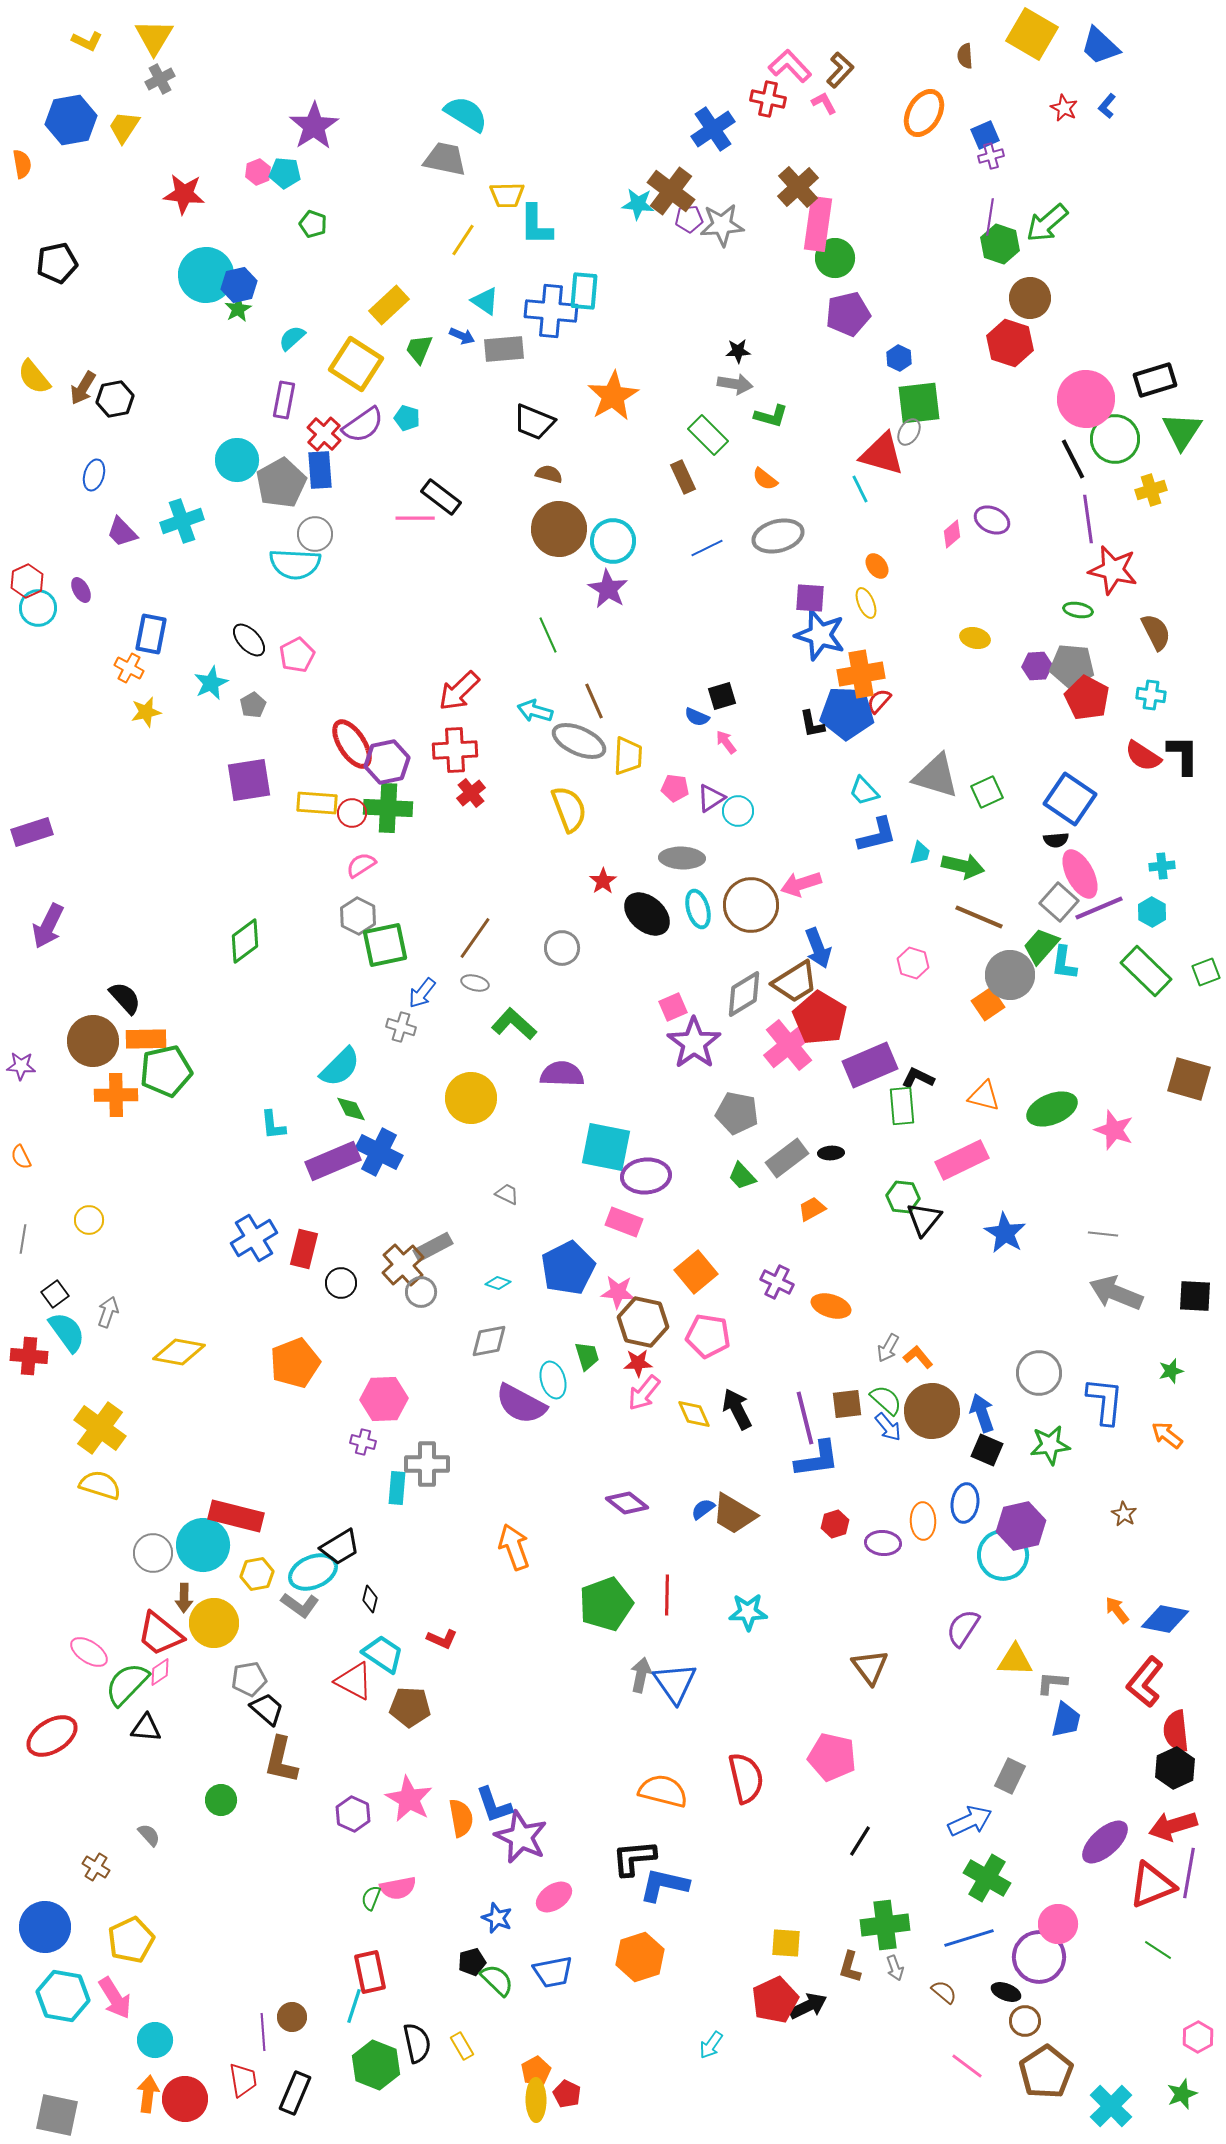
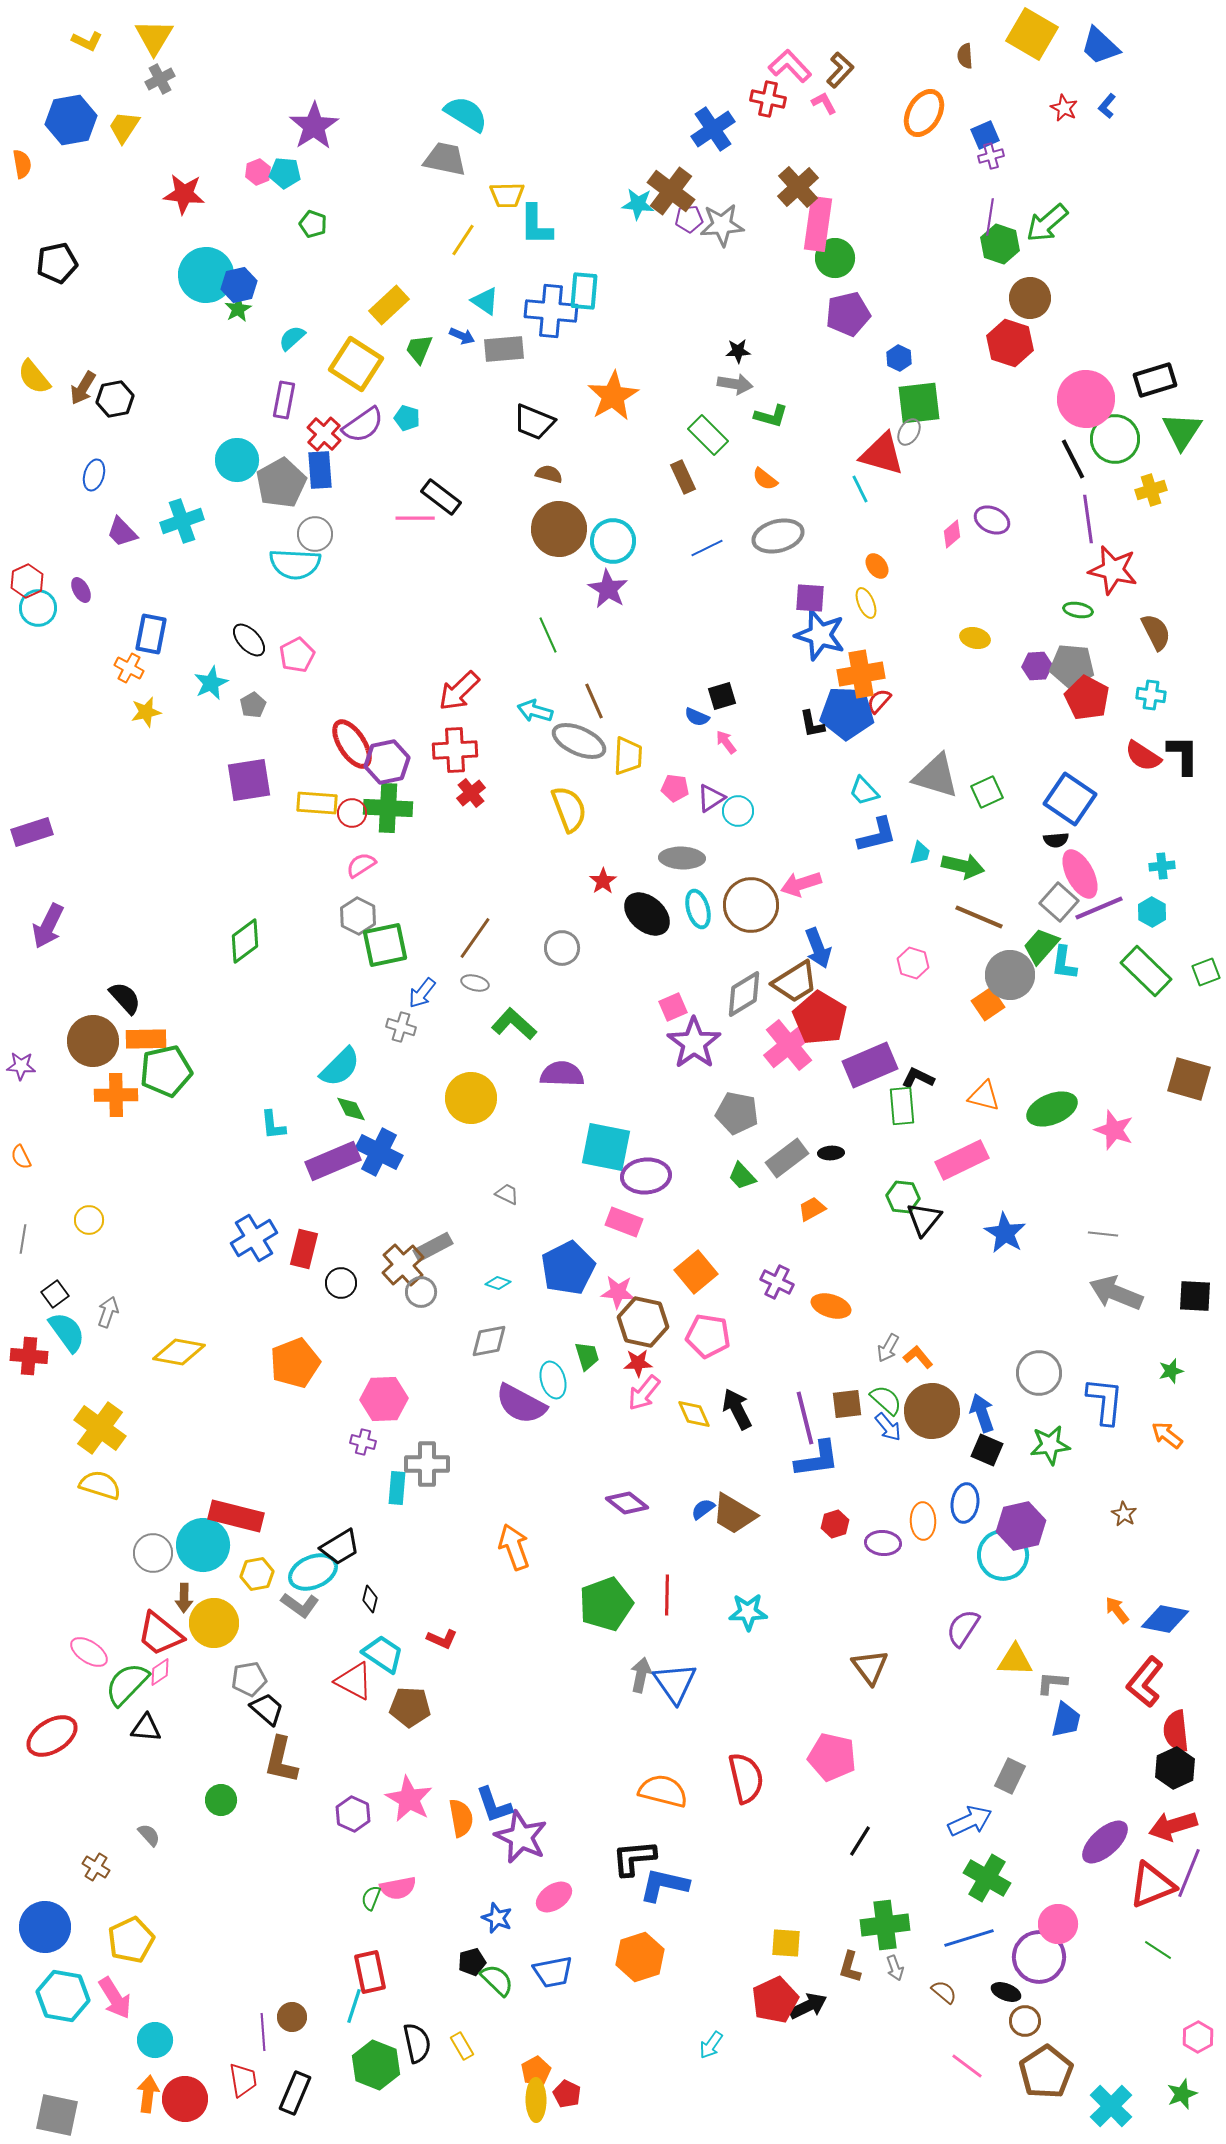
purple line at (1189, 1873): rotated 12 degrees clockwise
